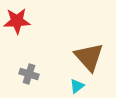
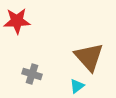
gray cross: moved 3 px right
